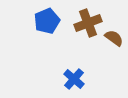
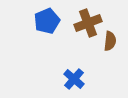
brown semicircle: moved 4 px left, 3 px down; rotated 60 degrees clockwise
